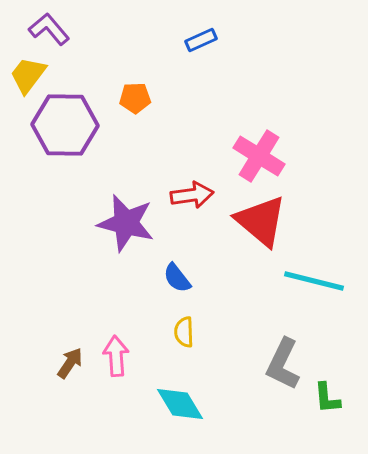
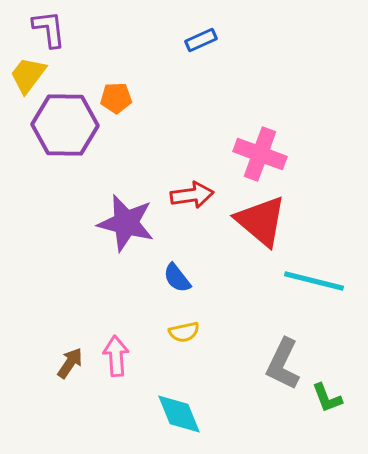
purple L-shape: rotated 33 degrees clockwise
orange pentagon: moved 19 px left
pink cross: moved 1 px right, 2 px up; rotated 12 degrees counterclockwise
yellow semicircle: rotated 100 degrees counterclockwise
green L-shape: rotated 16 degrees counterclockwise
cyan diamond: moved 1 px left, 10 px down; rotated 9 degrees clockwise
